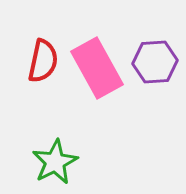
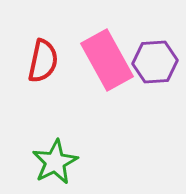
pink rectangle: moved 10 px right, 8 px up
